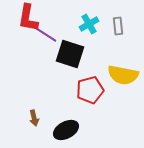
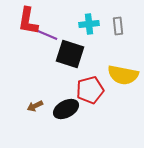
red L-shape: moved 3 px down
cyan cross: rotated 24 degrees clockwise
purple line: rotated 10 degrees counterclockwise
brown arrow: moved 1 px right, 12 px up; rotated 77 degrees clockwise
black ellipse: moved 21 px up
